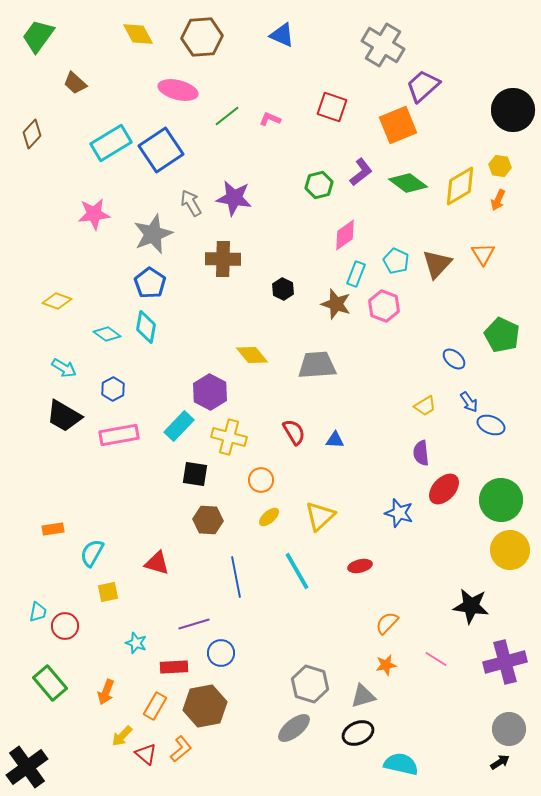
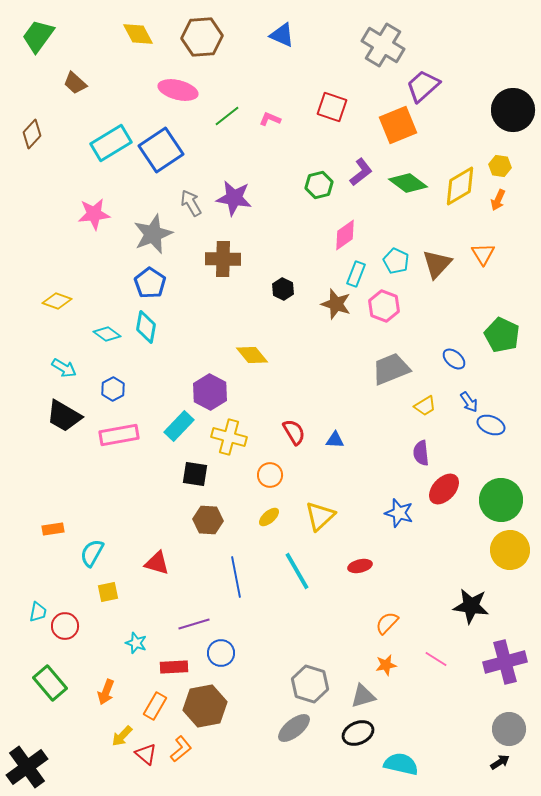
gray trapezoid at (317, 365): moved 74 px right, 4 px down; rotated 18 degrees counterclockwise
orange circle at (261, 480): moved 9 px right, 5 px up
